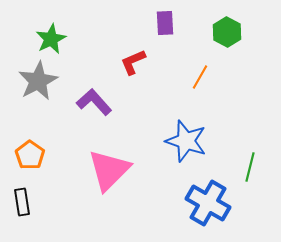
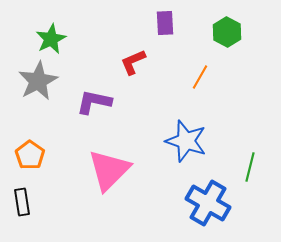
purple L-shape: rotated 36 degrees counterclockwise
